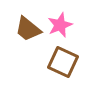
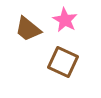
pink star: moved 5 px right, 5 px up; rotated 20 degrees counterclockwise
